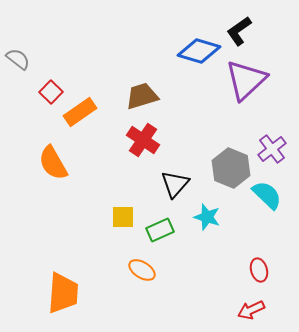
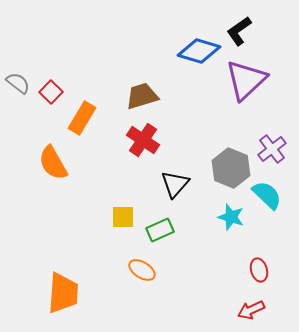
gray semicircle: moved 24 px down
orange rectangle: moved 2 px right, 6 px down; rotated 24 degrees counterclockwise
cyan star: moved 24 px right
